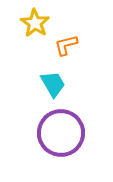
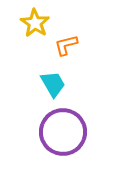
purple circle: moved 2 px right, 1 px up
